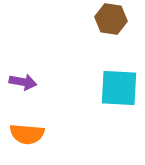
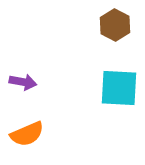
brown hexagon: moved 4 px right, 6 px down; rotated 20 degrees clockwise
orange semicircle: rotated 28 degrees counterclockwise
